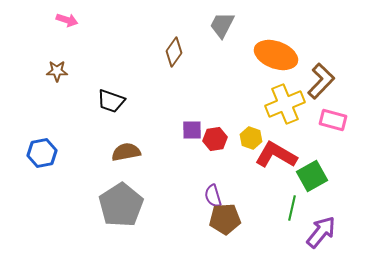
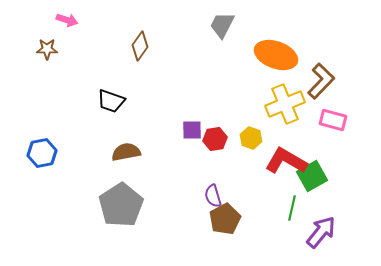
brown diamond: moved 34 px left, 6 px up
brown star: moved 10 px left, 22 px up
red L-shape: moved 10 px right, 6 px down
brown pentagon: rotated 24 degrees counterclockwise
